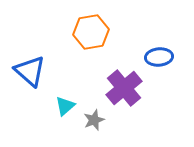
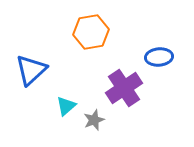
blue triangle: moved 1 px right, 1 px up; rotated 36 degrees clockwise
purple cross: rotated 6 degrees clockwise
cyan triangle: moved 1 px right
